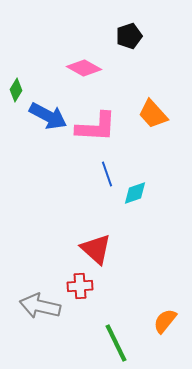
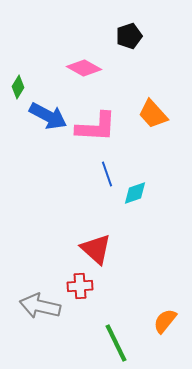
green diamond: moved 2 px right, 3 px up
